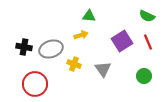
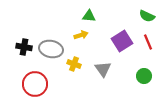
gray ellipse: rotated 30 degrees clockwise
